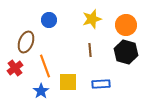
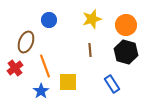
blue rectangle: moved 11 px right; rotated 60 degrees clockwise
